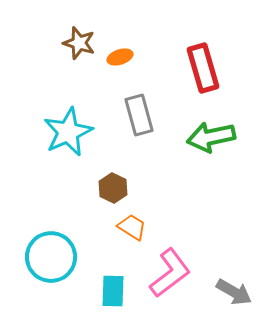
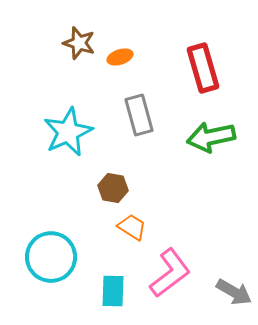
brown hexagon: rotated 16 degrees counterclockwise
